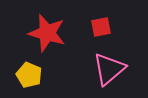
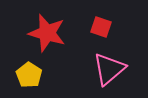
red square: rotated 30 degrees clockwise
yellow pentagon: rotated 10 degrees clockwise
